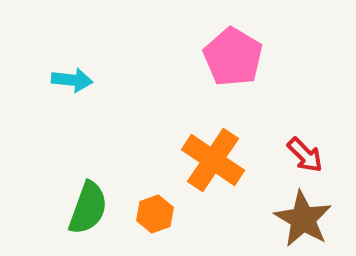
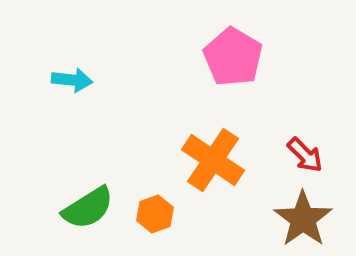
green semicircle: rotated 38 degrees clockwise
brown star: rotated 6 degrees clockwise
